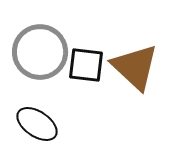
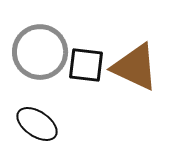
brown triangle: rotated 18 degrees counterclockwise
